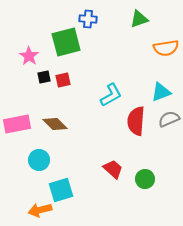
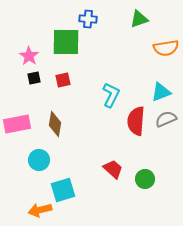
green square: rotated 16 degrees clockwise
black square: moved 10 px left, 1 px down
cyan L-shape: rotated 35 degrees counterclockwise
gray semicircle: moved 3 px left
brown diamond: rotated 55 degrees clockwise
cyan square: moved 2 px right
